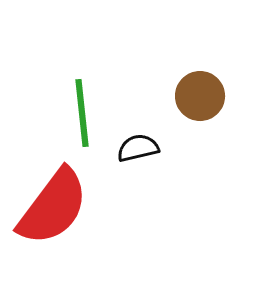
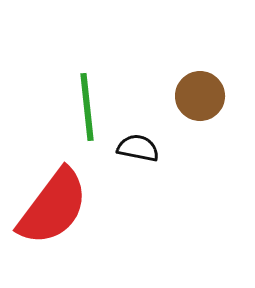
green line: moved 5 px right, 6 px up
black semicircle: rotated 24 degrees clockwise
